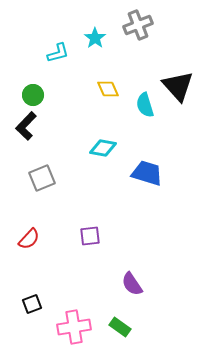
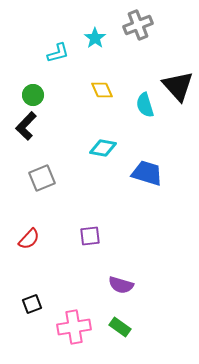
yellow diamond: moved 6 px left, 1 px down
purple semicircle: moved 11 px left, 1 px down; rotated 40 degrees counterclockwise
